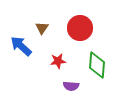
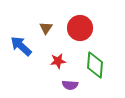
brown triangle: moved 4 px right
green diamond: moved 2 px left
purple semicircle: moved 1 px left, 1 px up
